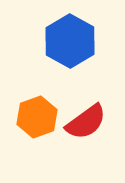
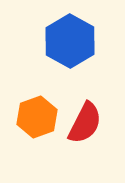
red semicircle: moved 1 px left, 1 px down; rotated 27 degrees counterclockwise
